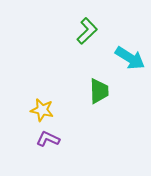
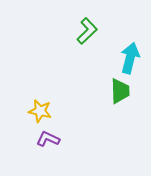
cyan arrow: rotated 108 degrees counterclockwise
green trapezoid: moved 21 px right
yellow star: moved 2 px left, 1 px down
